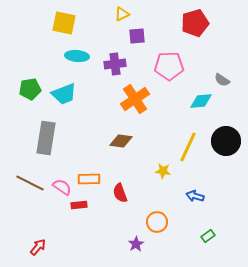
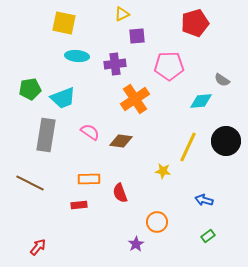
cyan trapezoid: moved 1 px left, 4 px down
gray rectangle: moved 3 px up
pink semicircle: moved 28 px right, 55 px up
blue arrow: moved 9 px right, 4 px down
